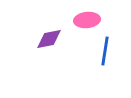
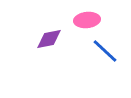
blue line: rotated 56 degrees counterclockwise
